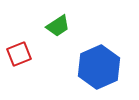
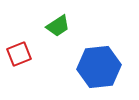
blue hexagon: rotated 18 degrees clockwise
